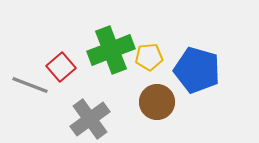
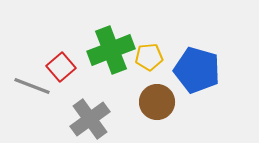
gray line: moved 2 px right, 1 px down
